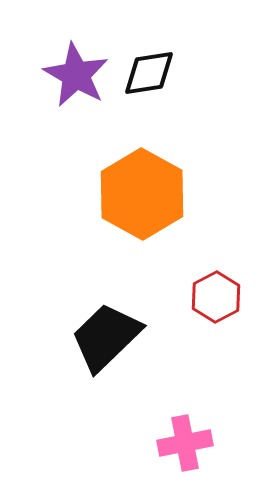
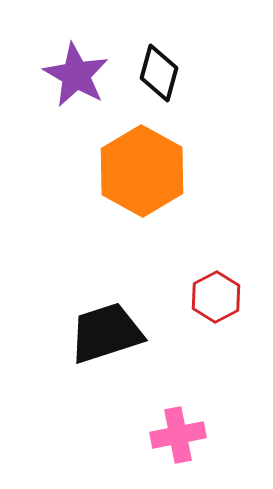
black diamond: moved 10 px right; rotated 66 degrees counterclockwise
orange hexagon: moved 23 px up
black trapezoid: moved 4 px up; rotated 26 degrees clockwise
pink cross: moved 7 px left, 8 px up
